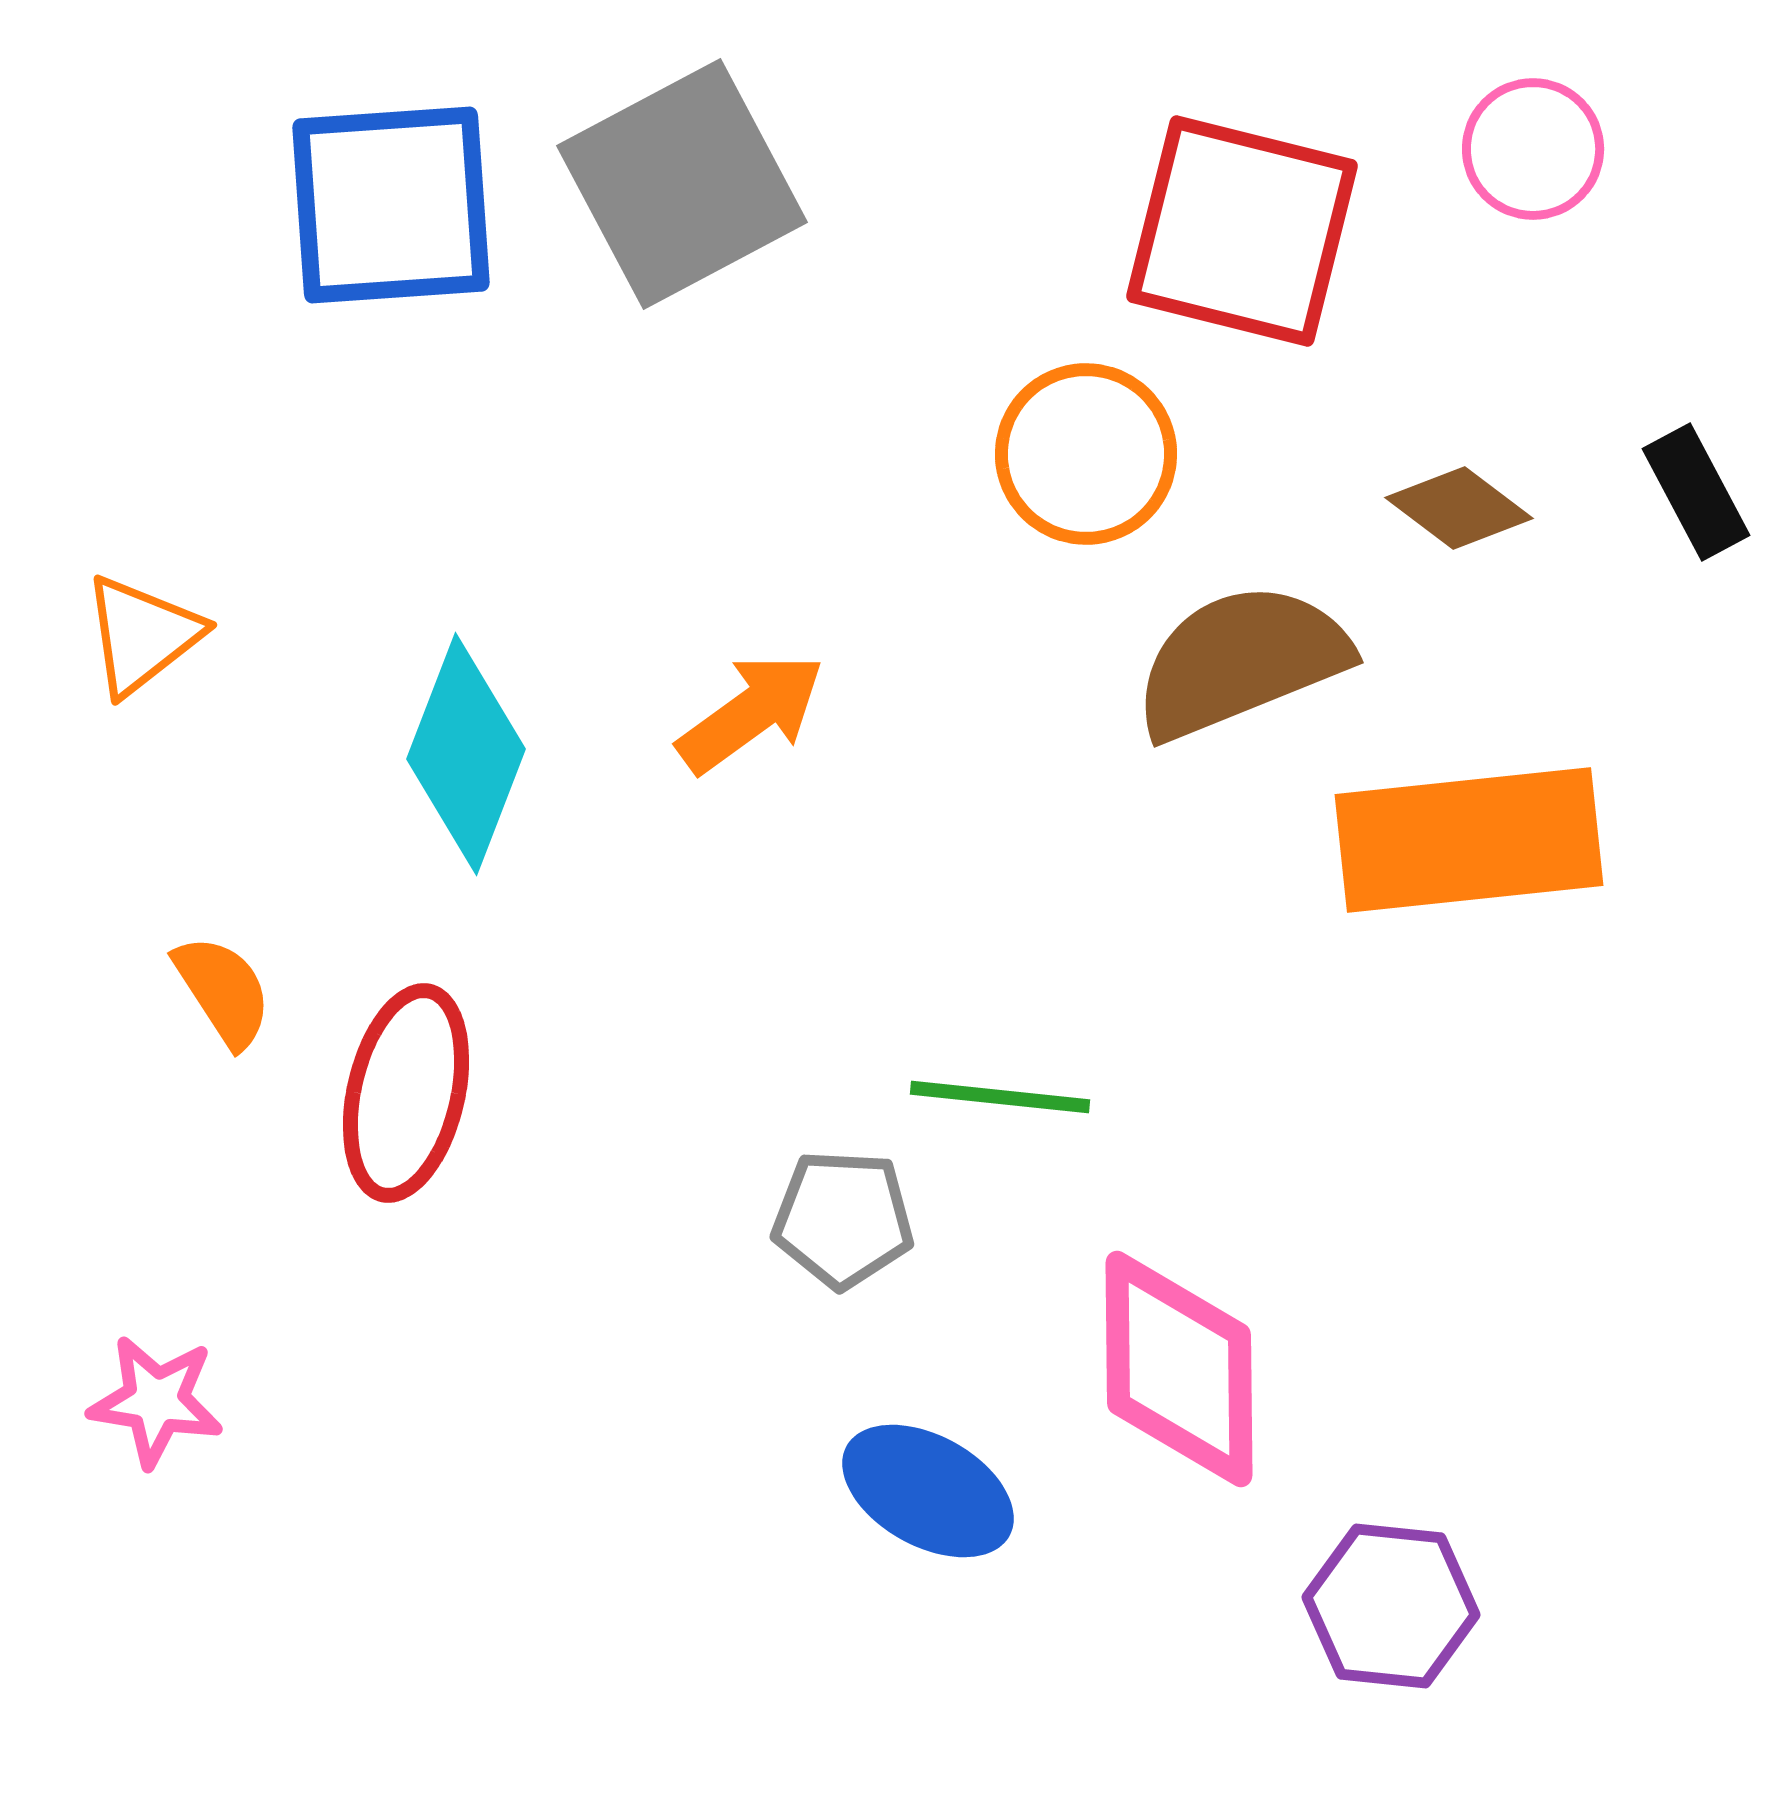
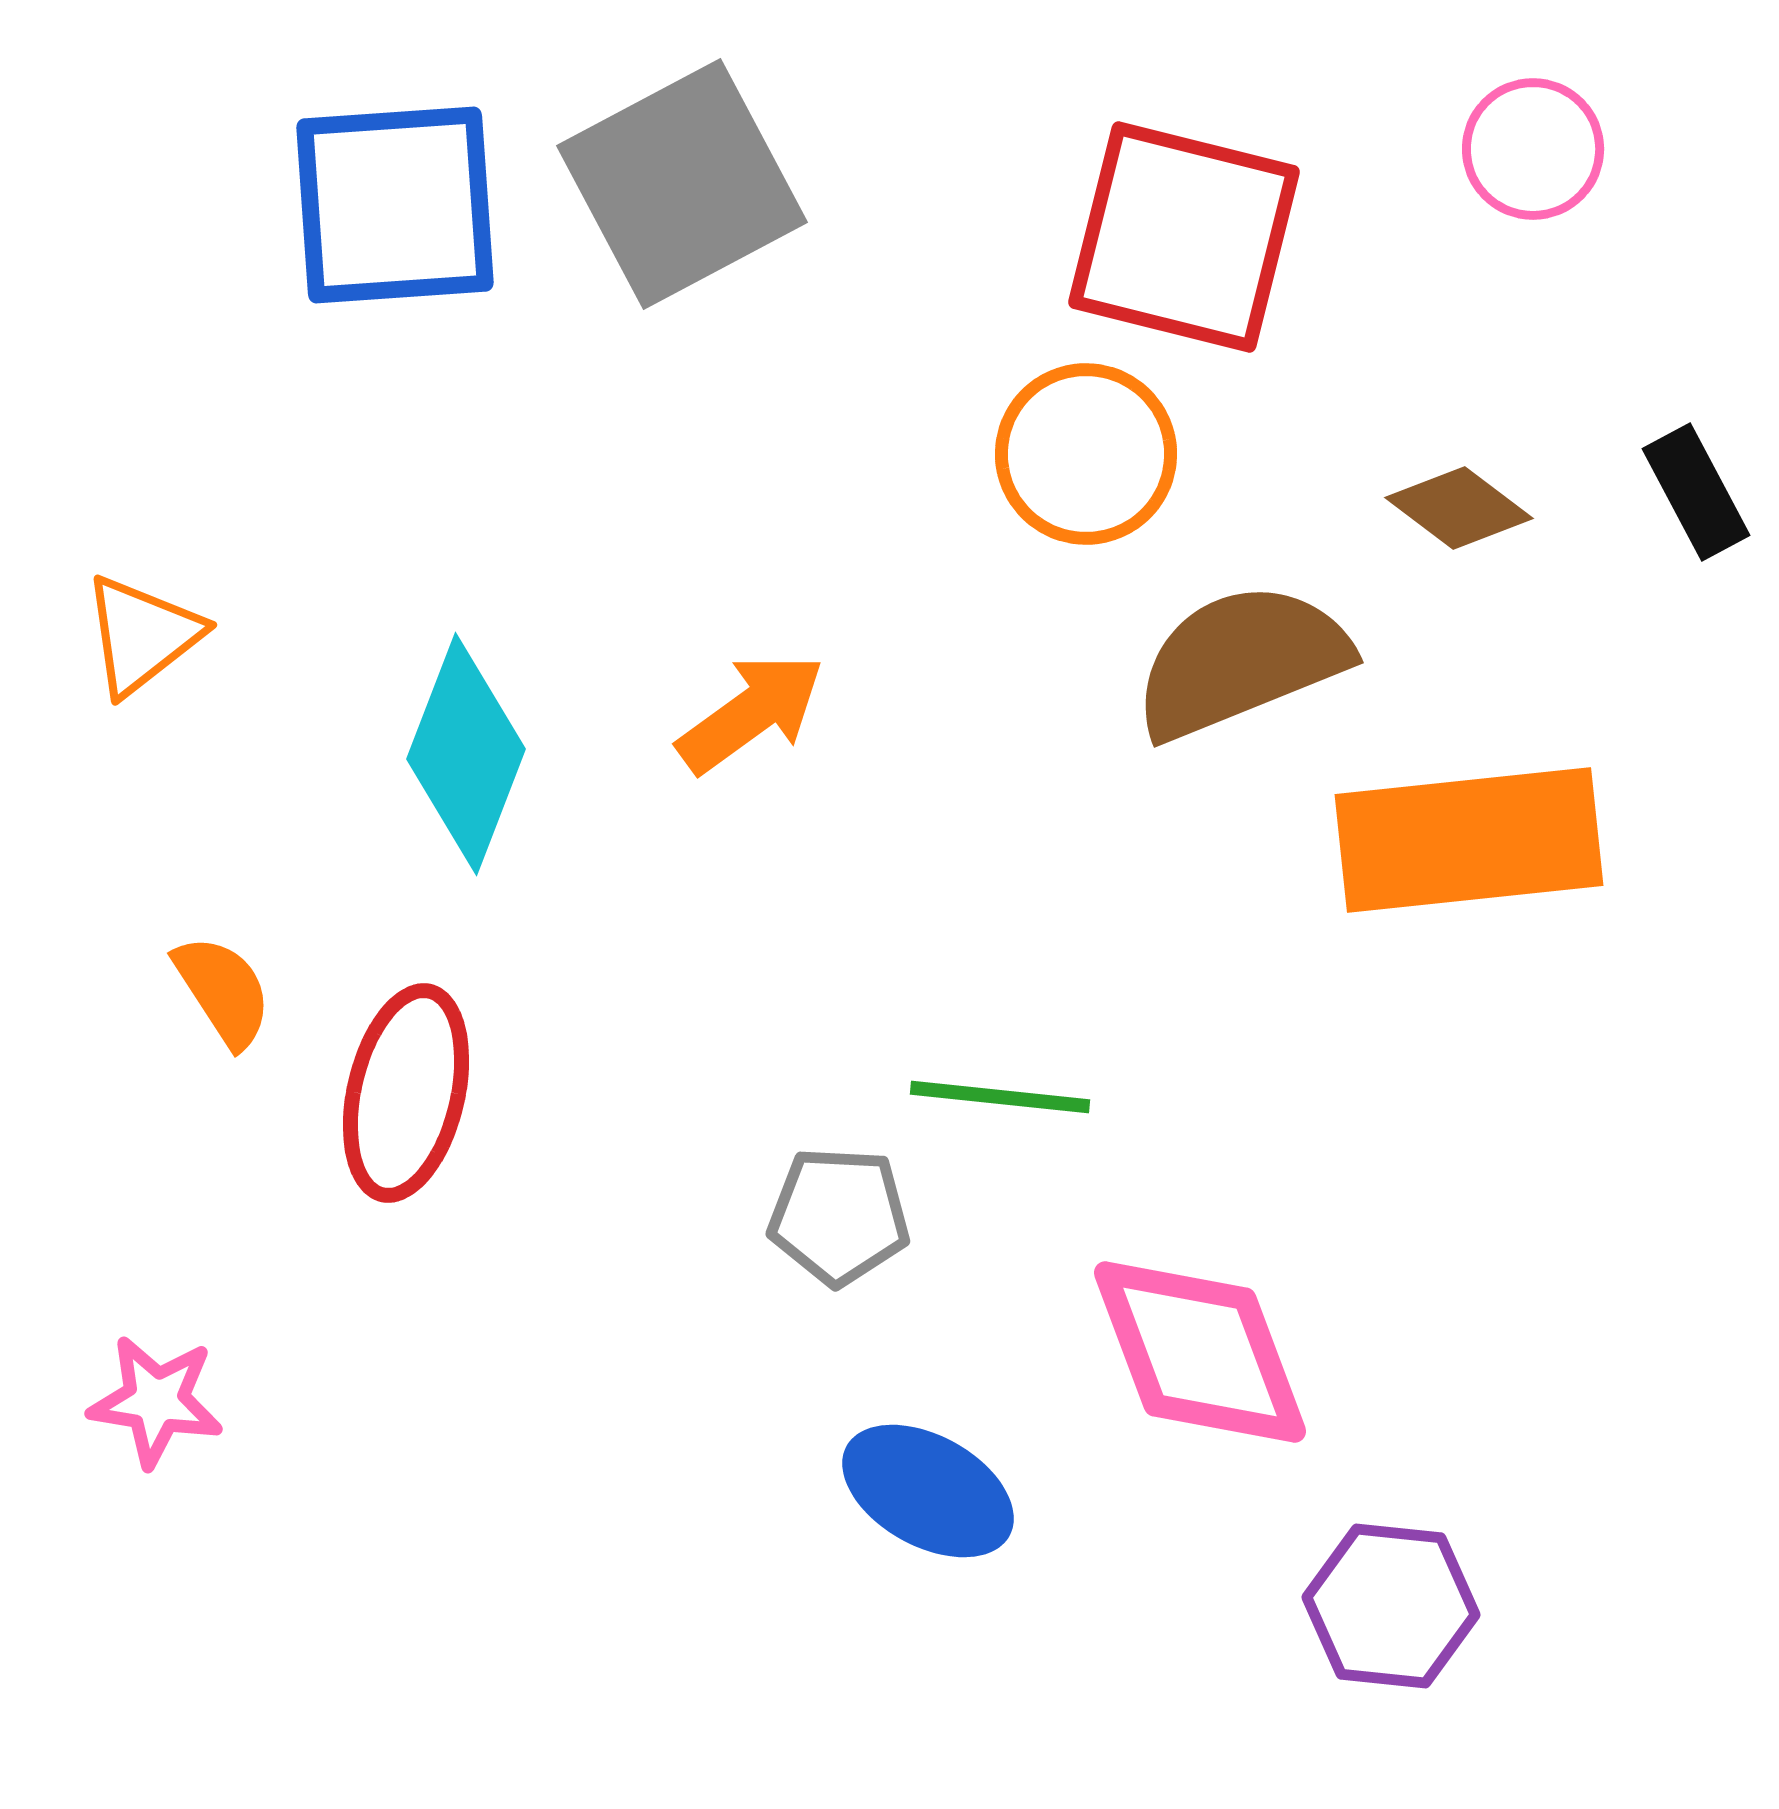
blue square: moved 4 px right
red square: moved 58 px left, 6 px down
gray pentagon: moved 4 px left, 3 px up
pink diamond: moved 21 px right, 17 px up; rotated 20 degrees counterclockwise
